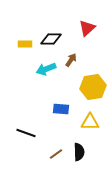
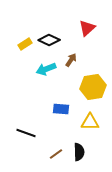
black diamond: moved 2 px left, 1 px down; rotated 25 degrees clockwise
yellow rectangle: rotated 32 degrees counterclockwise
